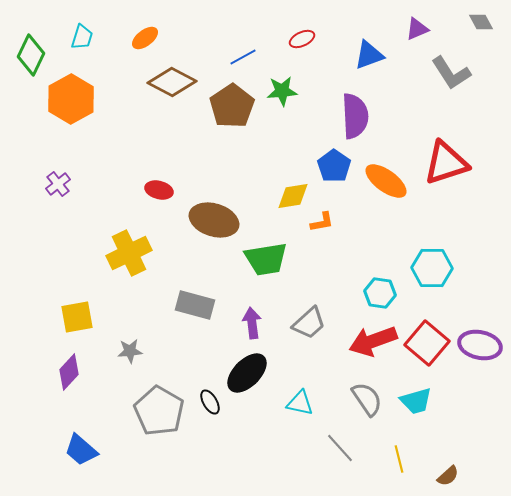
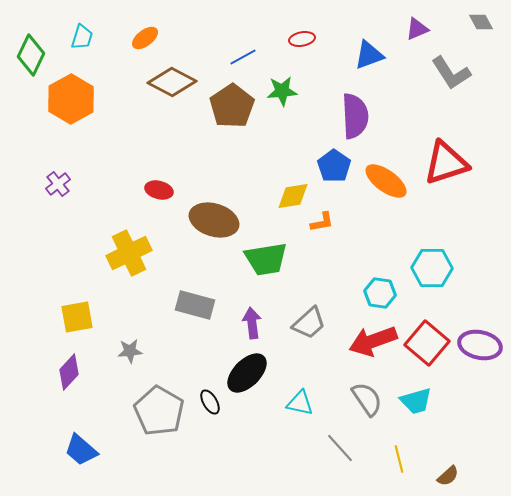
red ellipse at (302, 39): rotated 15 degrees clockwise
